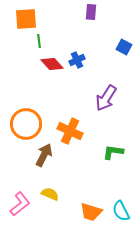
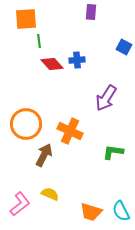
blue cross: rotated 21 degrees clockwise
